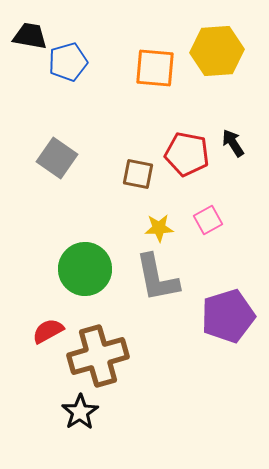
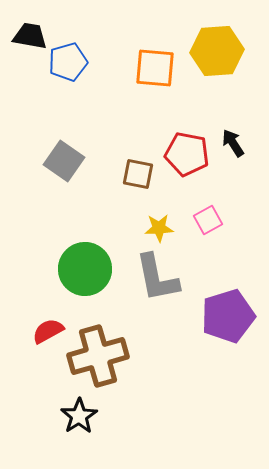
gray square: moved 7 px right, 3 px down
black star: moved 1 px left, 4 px down
